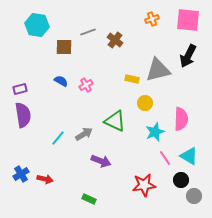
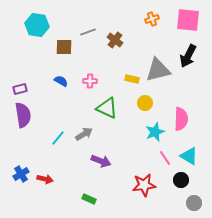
pink cross: moved 4 px right, 4 px up; rotated 32 degrees clockwise
green triangle: moved 8 px left, 13 px up
gray circle: moved 7 px down
